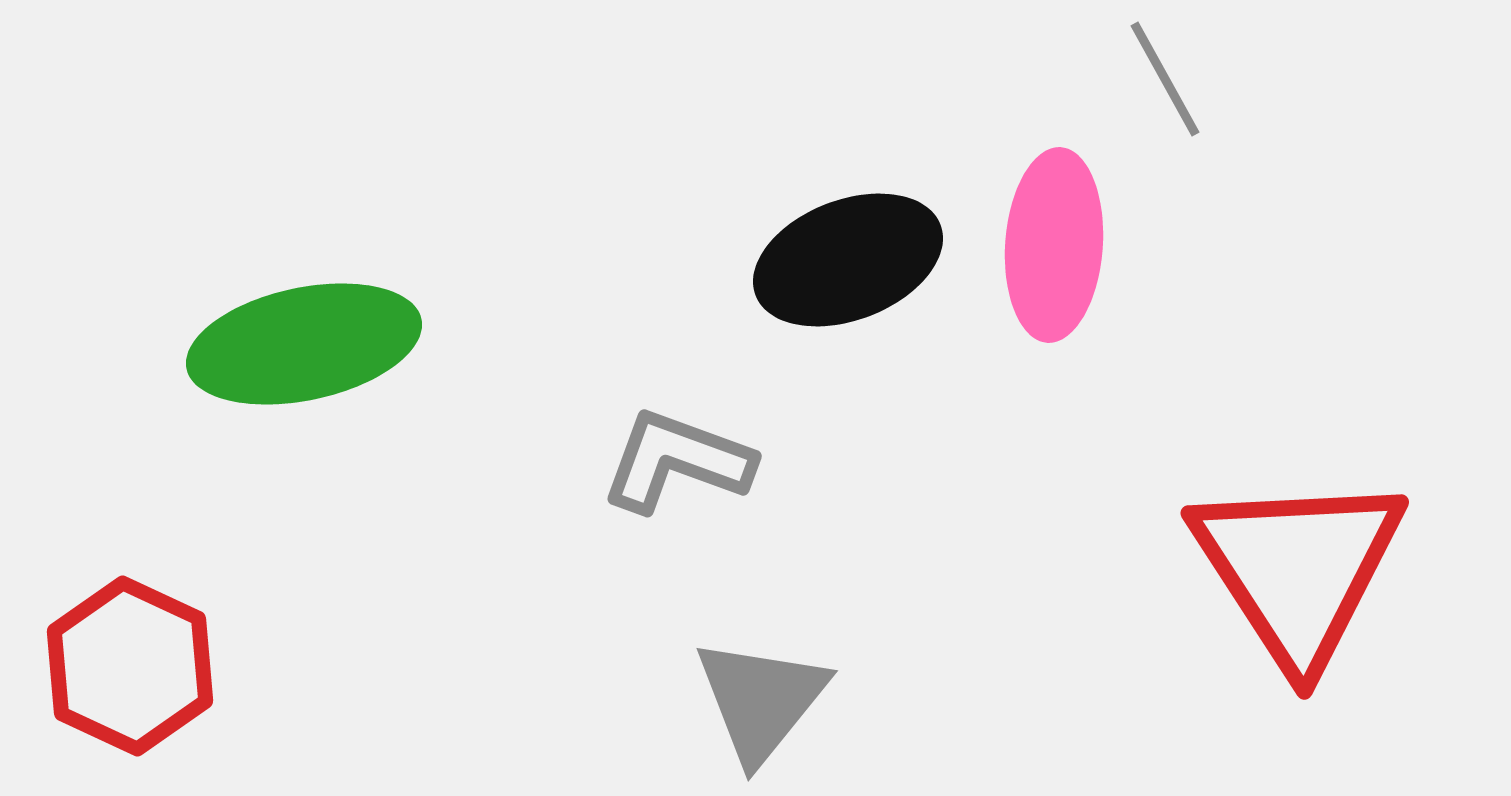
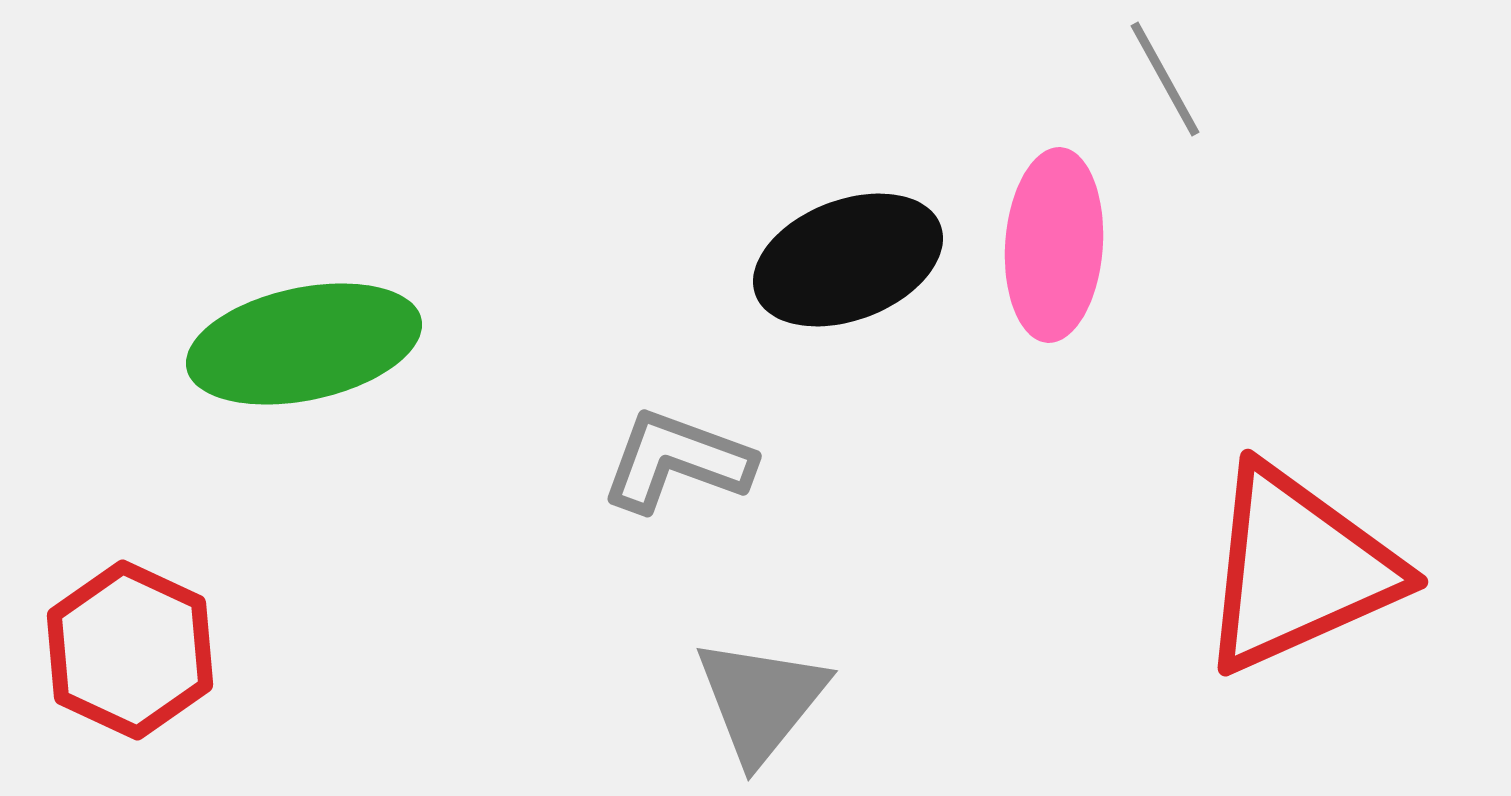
red triangle: rotated 39 degrees clockwise
red hexagon: moved 16 px up
